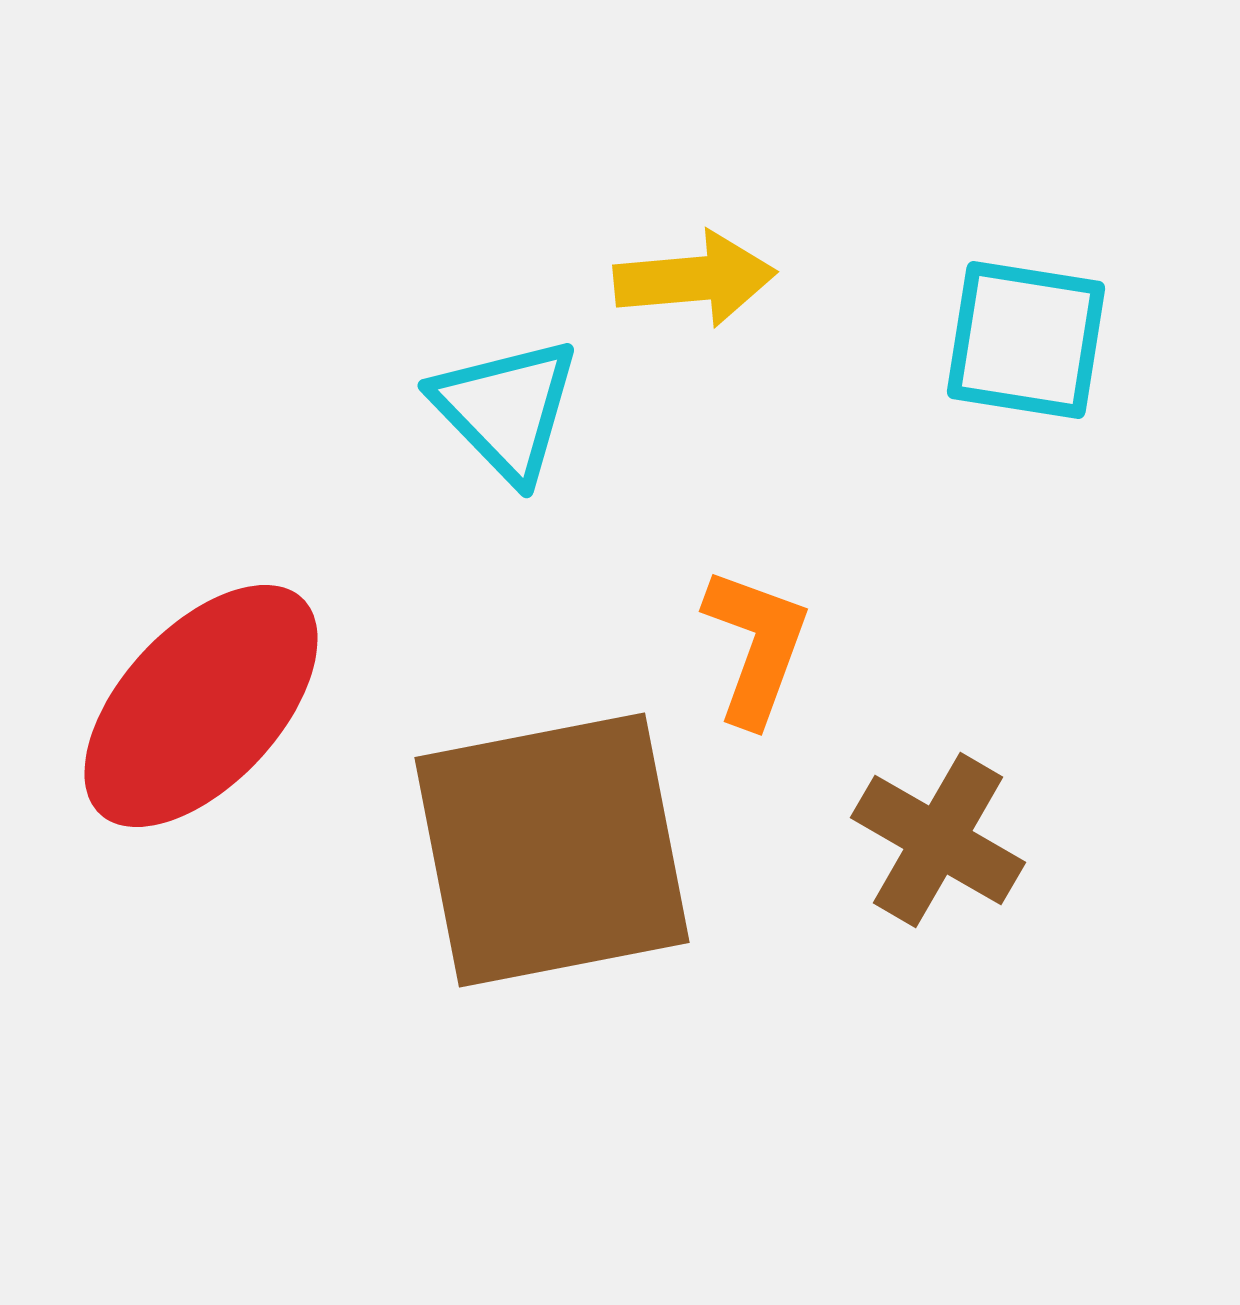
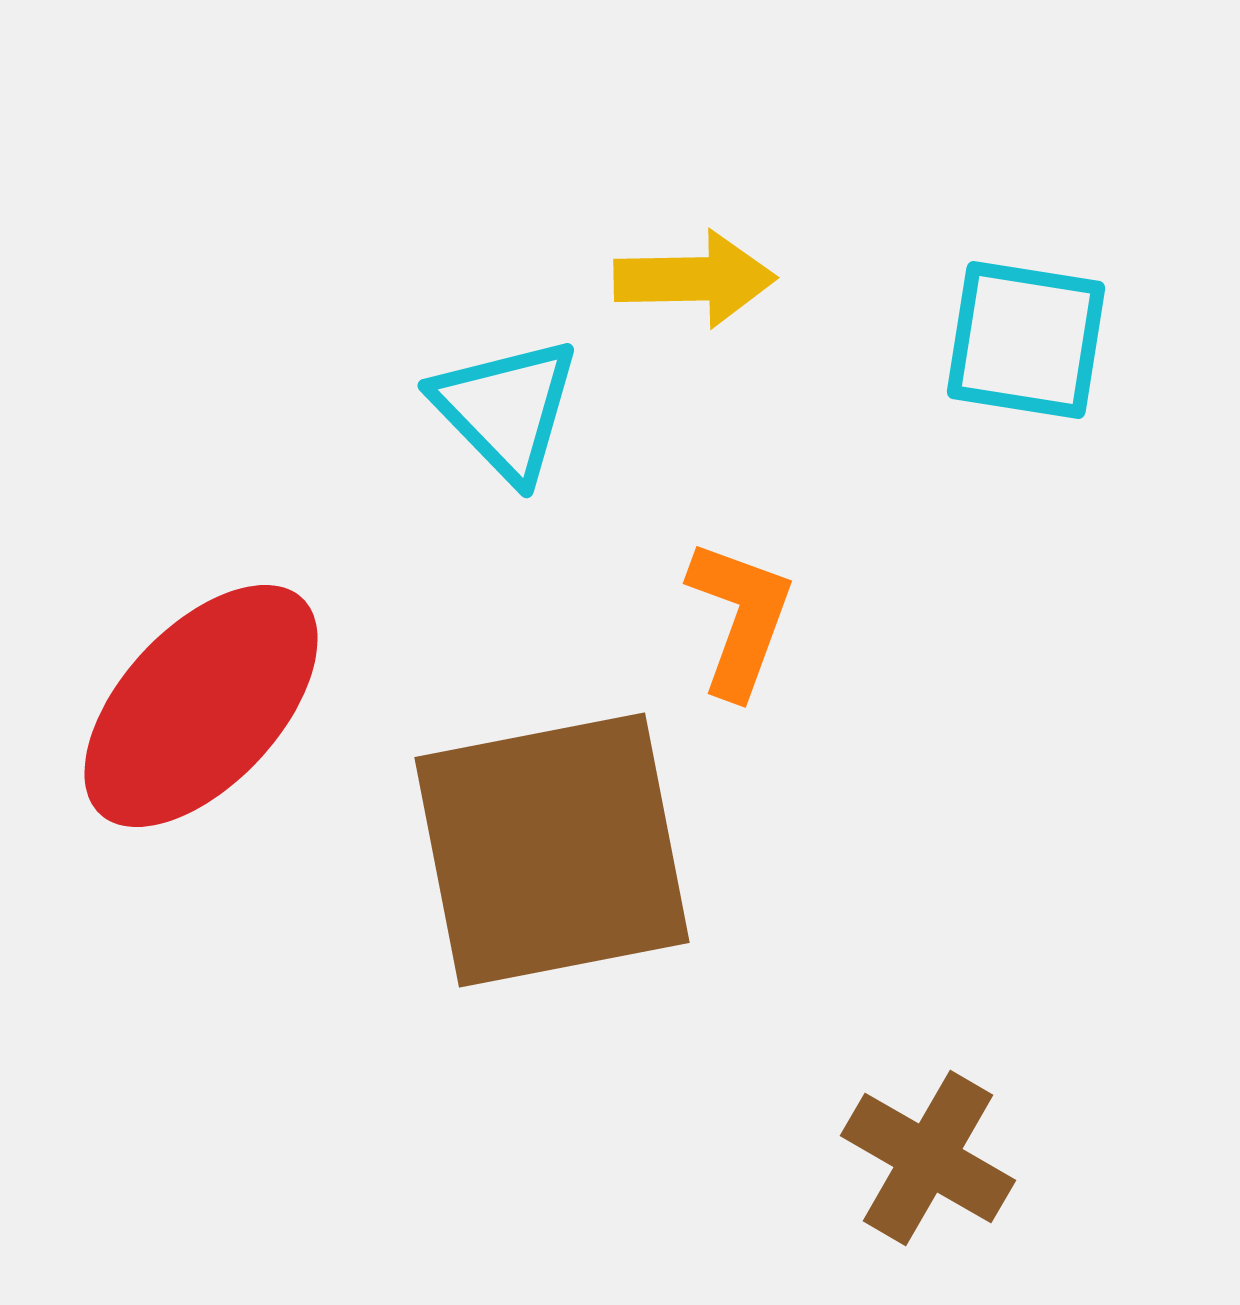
yellow arrow: rotated 4 degrees clockwise
orange L-shape: moved 16 px left, 28 px up
brown cross: moved 10 px left, 318 px down
